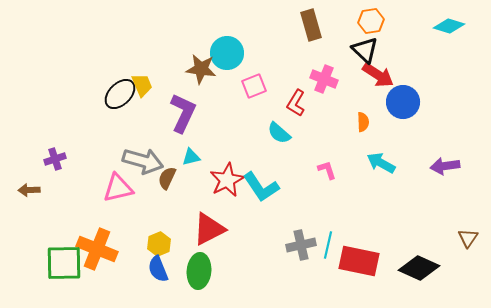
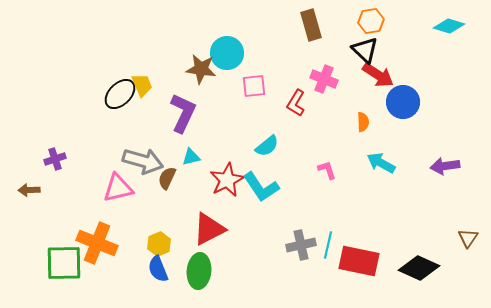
pink square: rotated 15 degrees clockwise
cyan semicircle: moved 12 px left, 13 px down; rotated 80 degrees counterclockwise
orange cross: moved 6 px up
